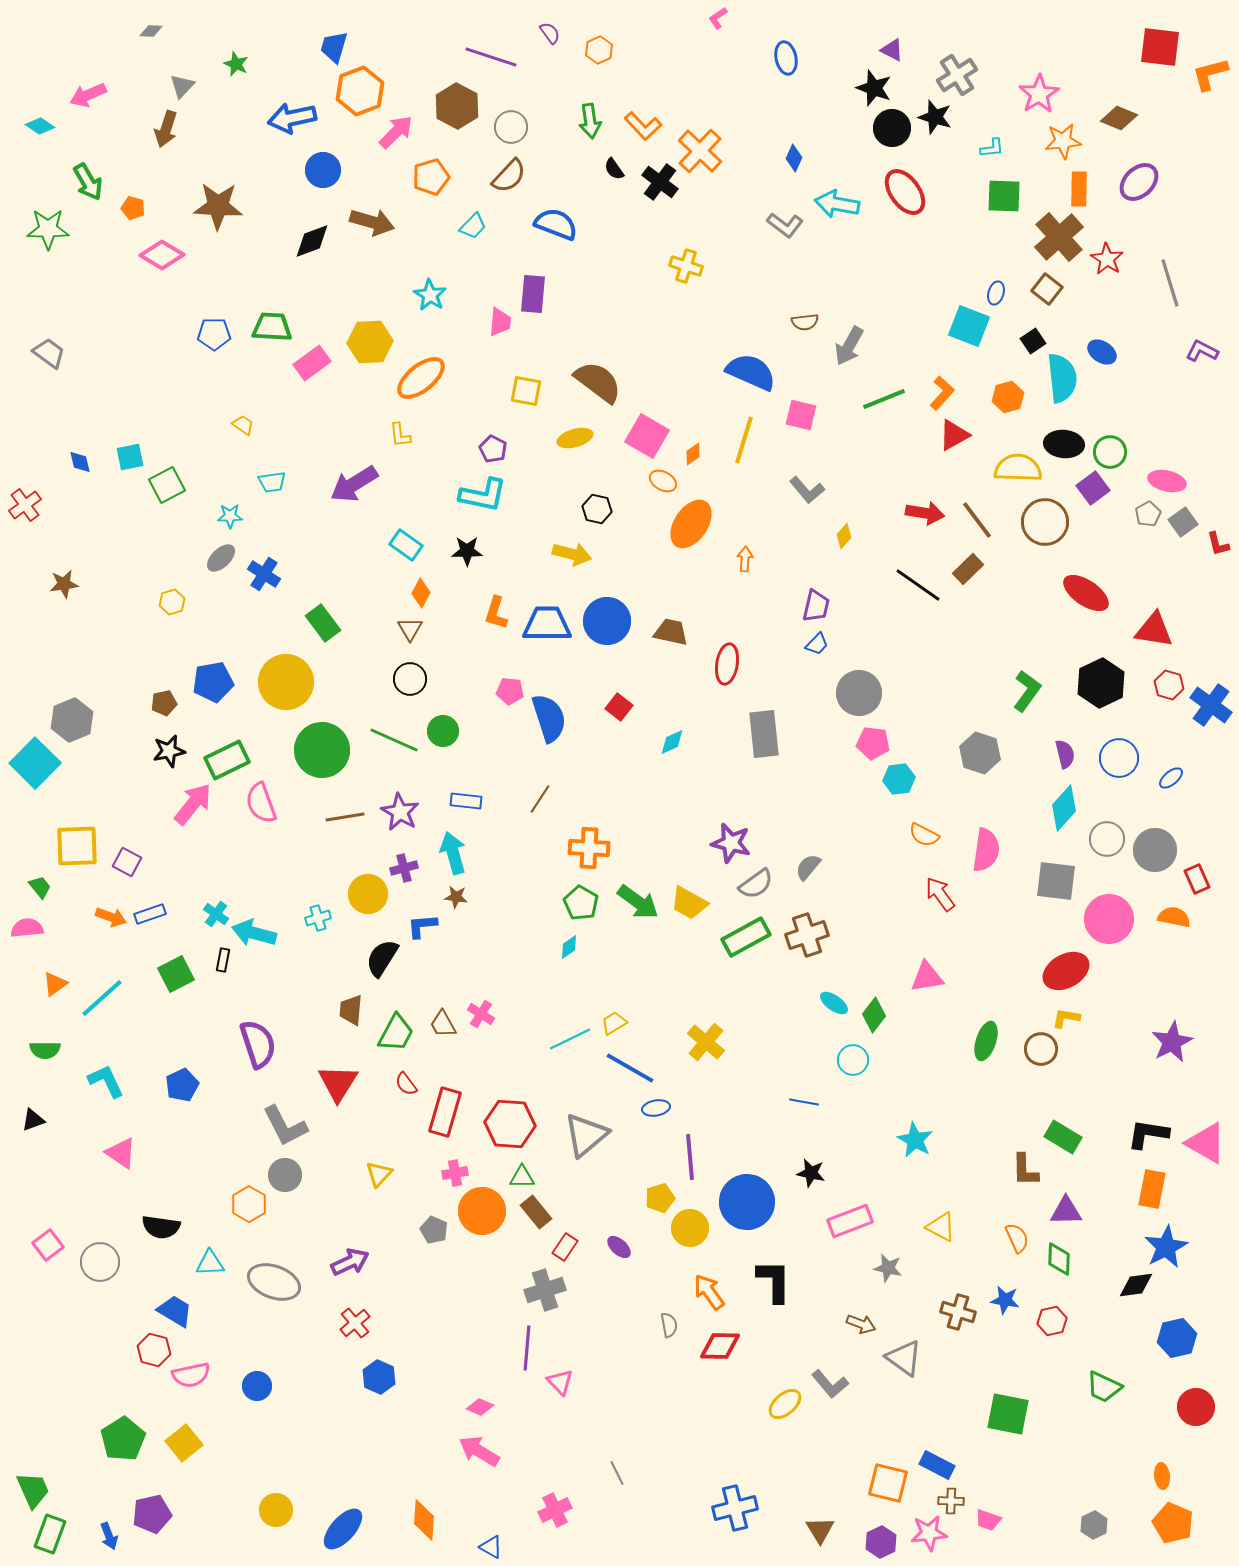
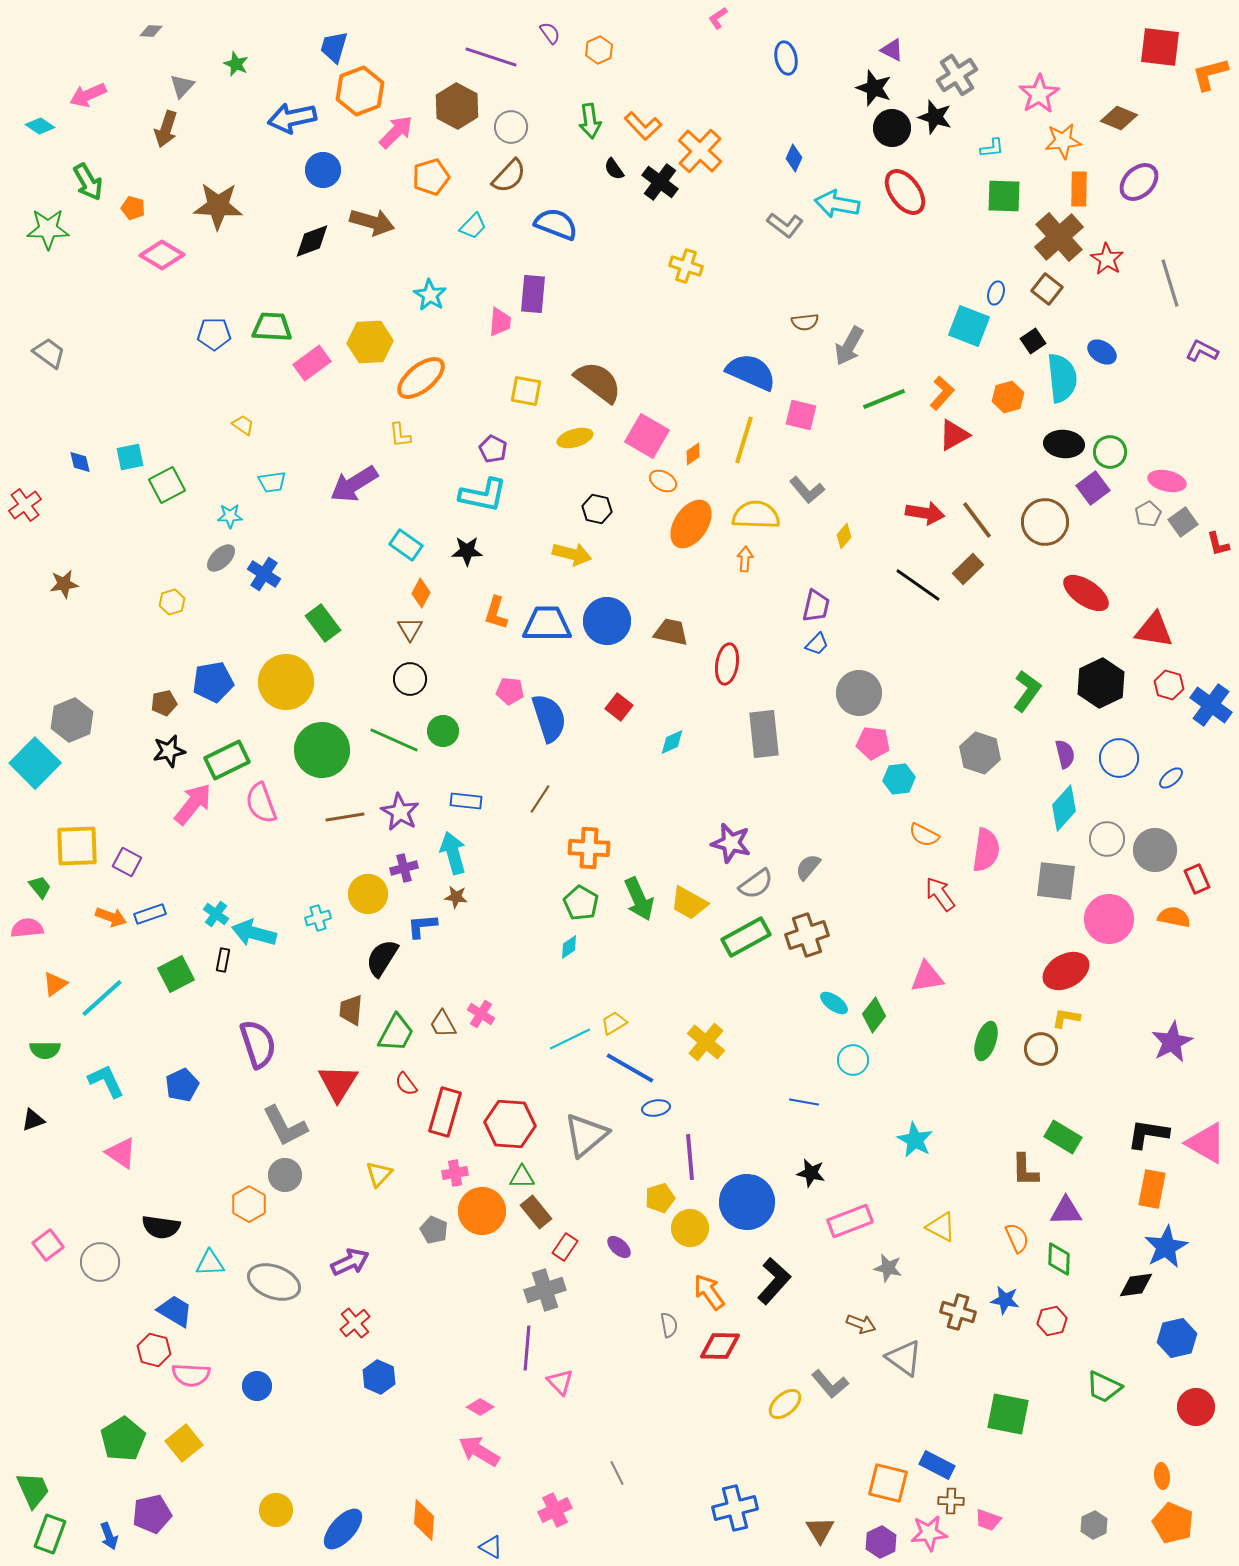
yellow semicircle at (1018, 468): moved 262 px left, 47 px down
green arrow at (638, 902): moved 1 px right, 3 px up; rotated 30 degrees clockwise
black L-shape at (774, 1281): rotated 42 degrees clockwise
pink semicircle at (191, 1375): rotated 15 degrees clockwise
pink diamond at (480, 1407): rotated 8 degrees clockwise
